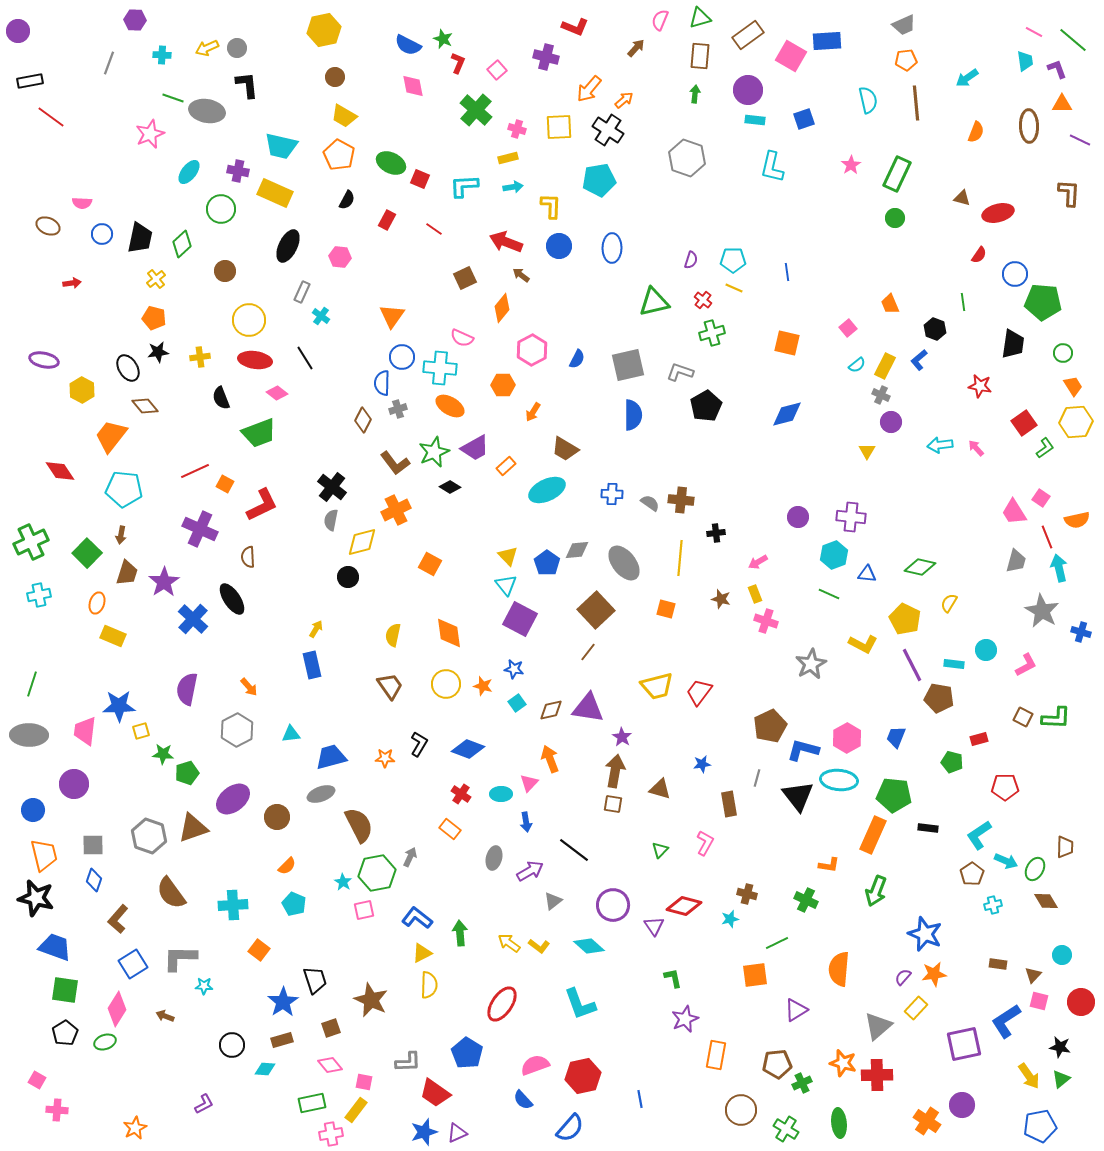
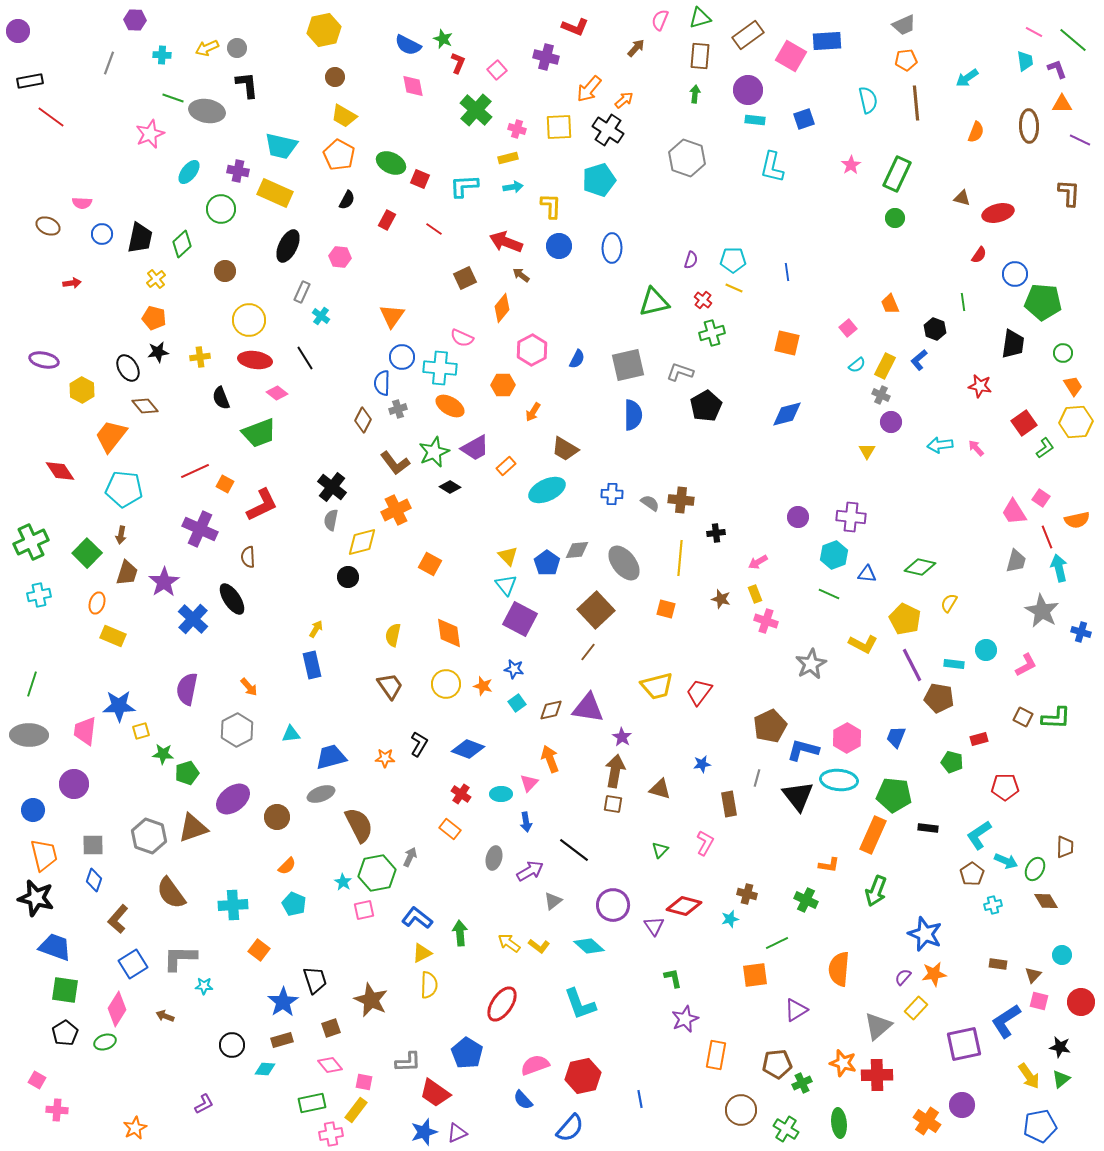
cyan pentagon at (599, 180): rotated 8 degrees counterclockwise
